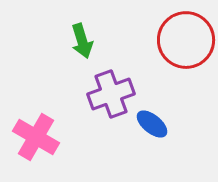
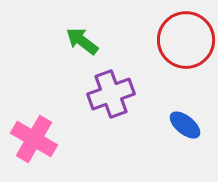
green arrow: rotated 144 degrees clockwise
blue ellipse: moved 33 px right, 1 px down
pink cross: moved 2 px left, 2 px down
